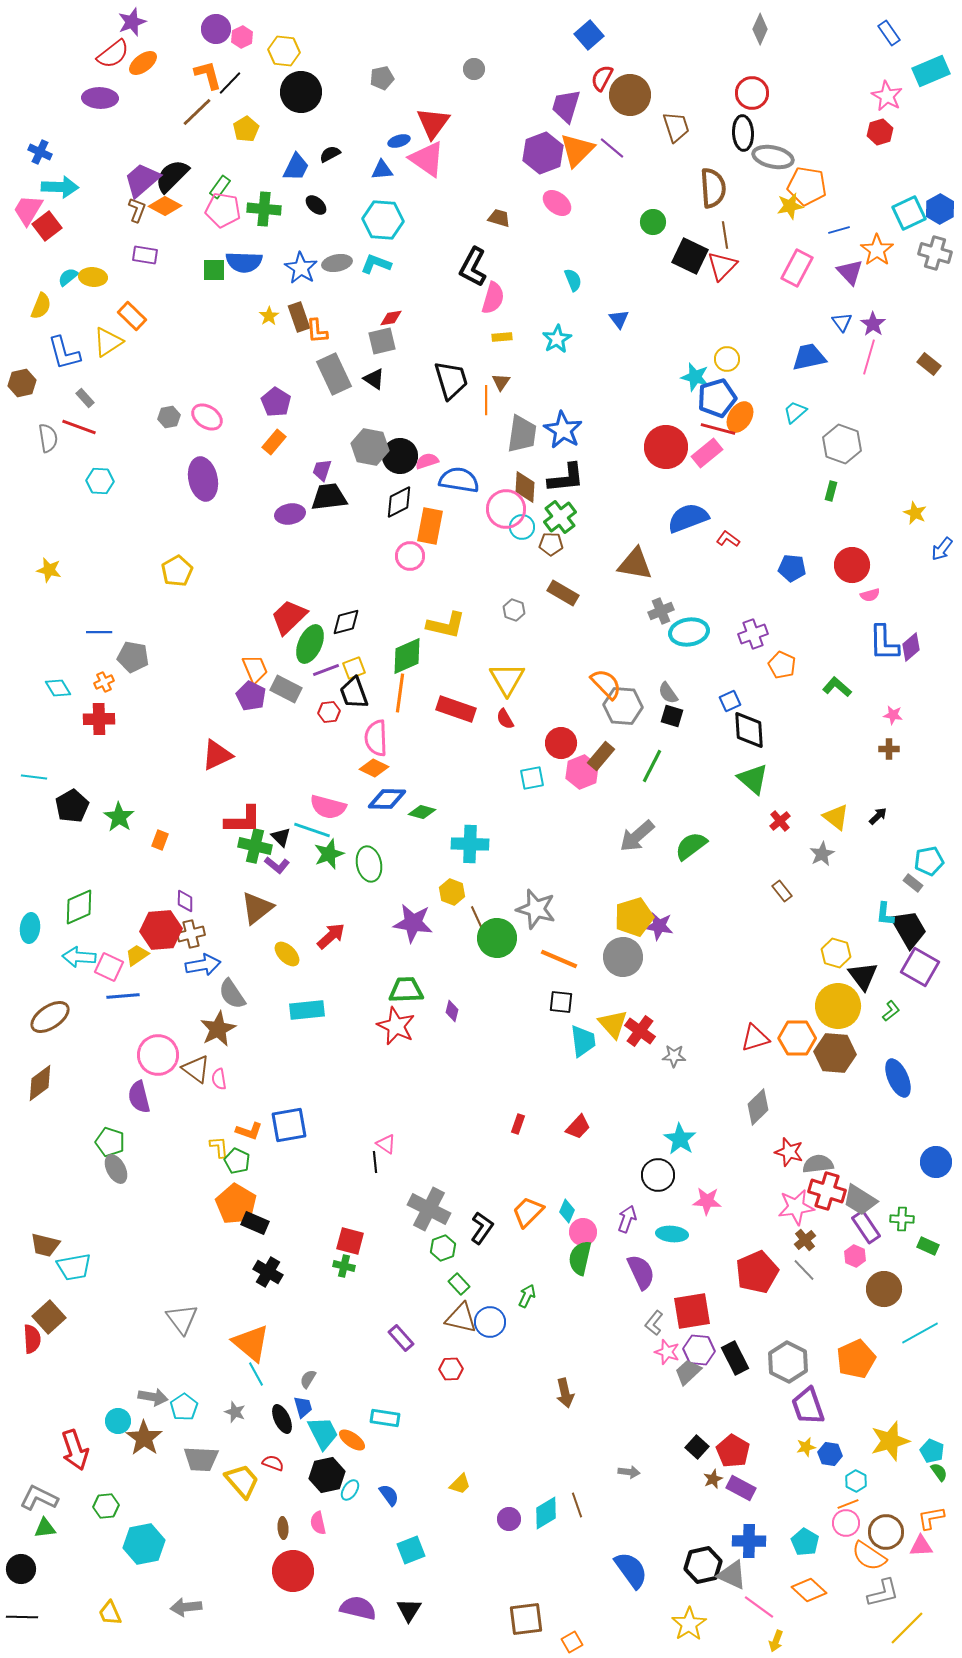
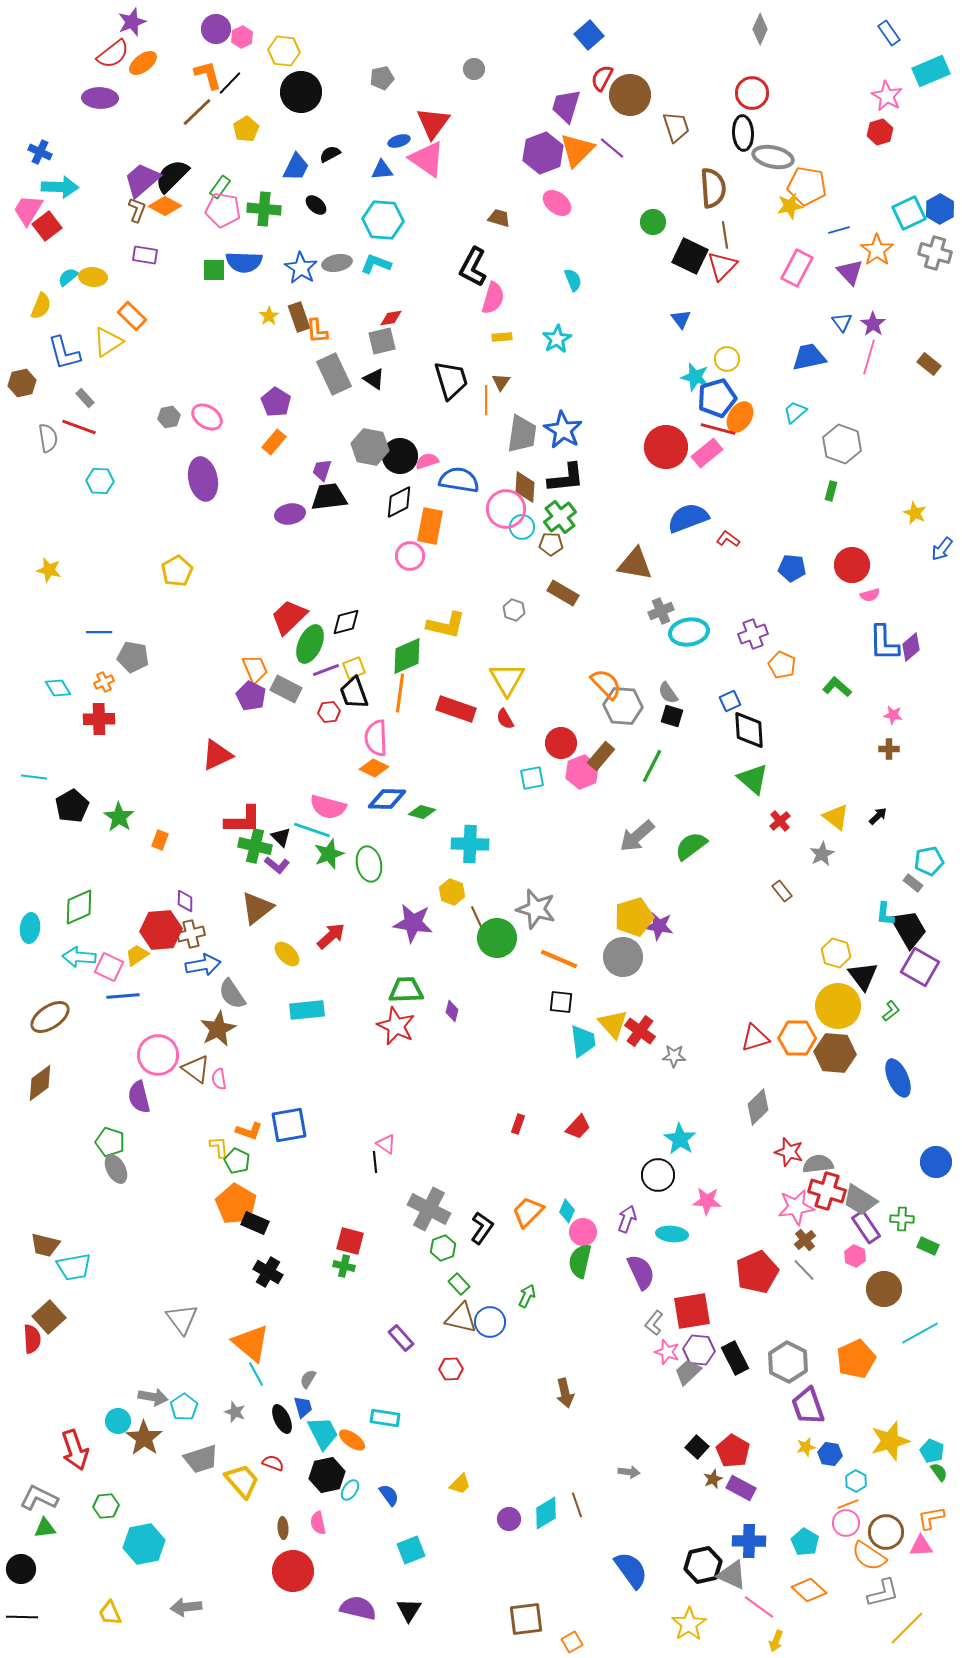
blue triangle at (619, 319): moved 62 px right
green semicircle at (580, 1258): moved 3 px down
gray trapezoid at (201, 1459): rotated 21 degrees counterclockwise
